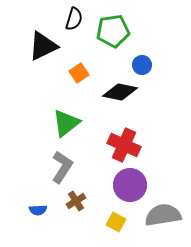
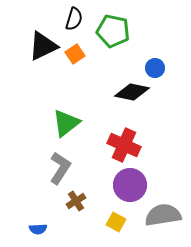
green pentagon: rotated 20 degrees clockwise
blue circle: moved 13 px right, 3 px down
orange square: moved 4 px left, 19 px up
black diamond: moved 12 px right
gray L-shape: moved 2 px left, 1 px down
blue semicircle: moved 19 px down
